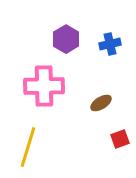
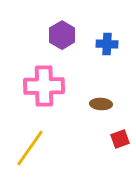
purple hexagon: moved 4 px left, 4 px up
blue cross: moved 3 px left; rotated 15 degrees clockwise
brown ellipse: moved 1 px down; rotated 35 degrees clockwise
yellow line: moved 2 px right, 1 px down; rotated 18 degrees clockwise
